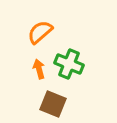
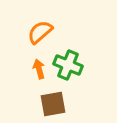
green cross: moved 1 px left, 1 px down
brown square: rotated 32 degrees counterclockwise
